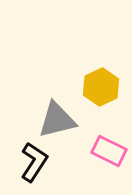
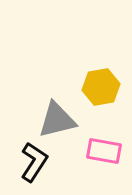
yellow hexagon: rotated 15 degrees clockwise
pink rectangle: moved 5 px left; rotated 16 degrees counterclockwise
